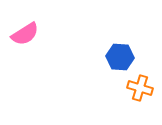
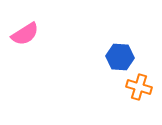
orange cross: moved 1 px left, 1 px up
